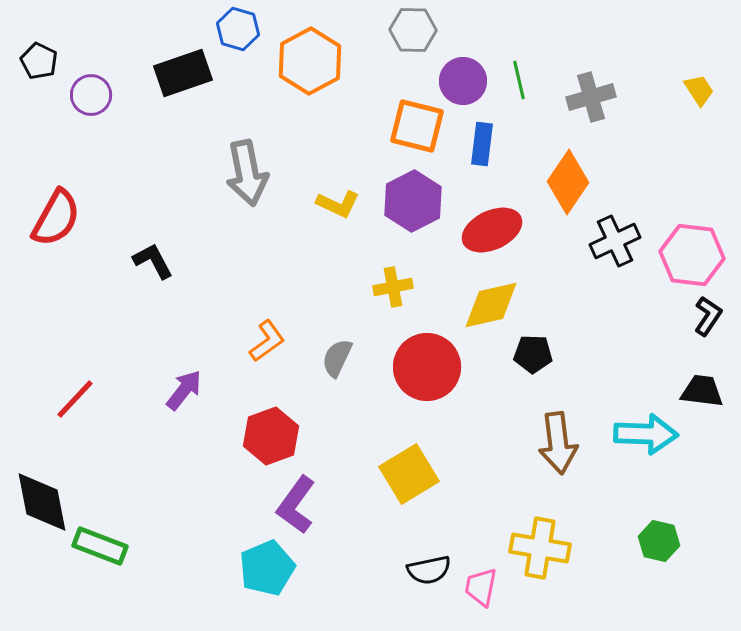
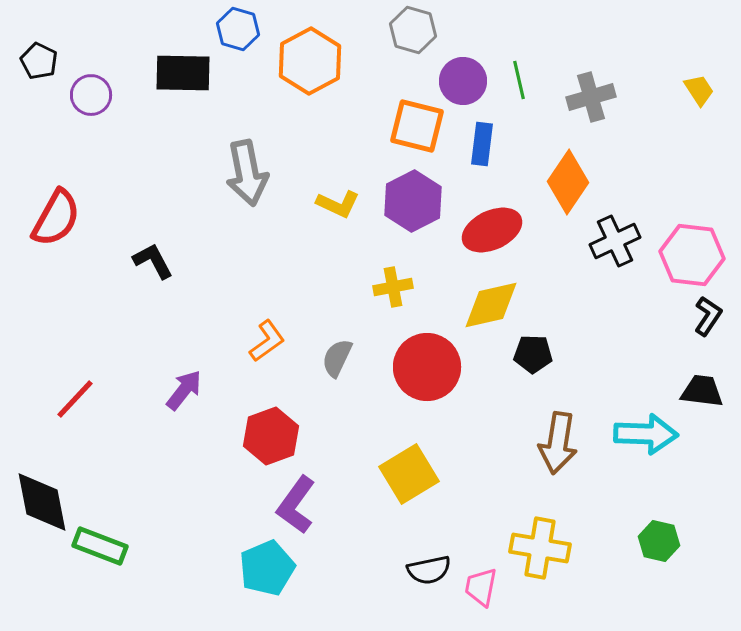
gray hexagon at (413, 30): rotated 15 degrees clockwise
black rectangle at (183, 73): rotated 20 degrees clockwise
brown arrow at (558, 443): rotated 16 degrees clockwise
